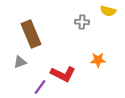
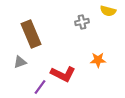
gray cross: rotated 16 degrees counterclockwise
